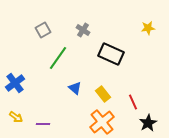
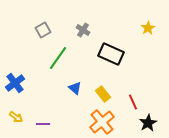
yellow star: rotated 24 degrees counterclockwise
